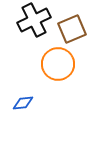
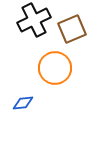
orange circle: moved 3 px left, 4 px down
